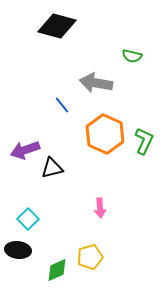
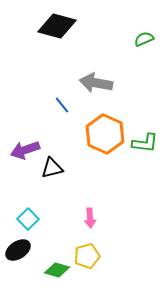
green semicircle: moved 12 px right, 17 px up; rotated 144 degrees clockwise
green L-shape: moved 1 px right, 2 px down; rotated 72 degrees clockwise
pink arrow: moved 10 px left, 10 px down
black ellipse: rotated 40 degrees counterclockwise
yellow pentagon: moved 3 px left, 1 px up
green diamond: rotated 40 degrees clockwise
